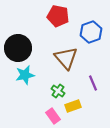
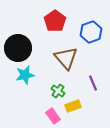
red pentagon: moved 3 px left, 5 px down; rotated 25 degrees clockwise
